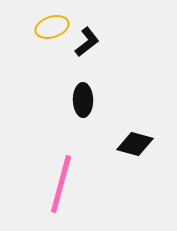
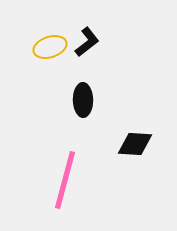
yellow ellipse: moved 2 px left, 20 px down
black diamond: rotated 12 degrees counterclockwise
pink line: moved 4 px right, 4 px up
